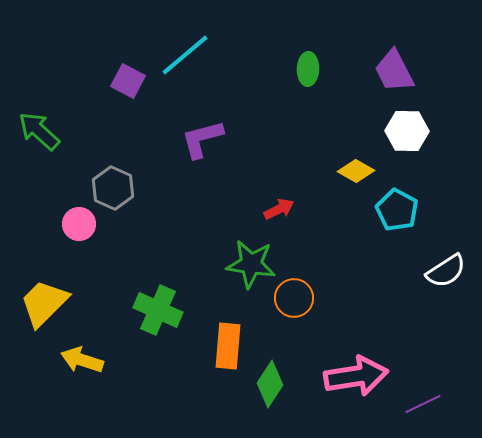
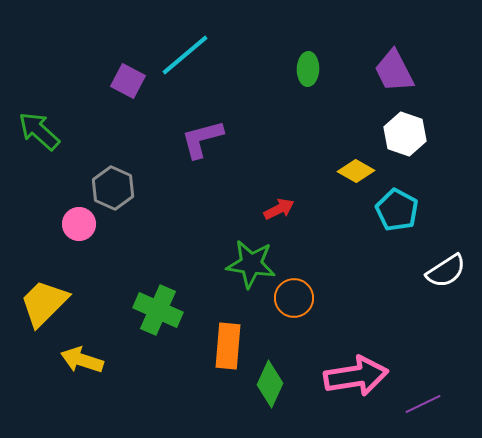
white hexagon: moved 2 px left, 3 px down; rotated 18 degrees clockwise
green diamond: rotated 9 degrees counterclockwise
